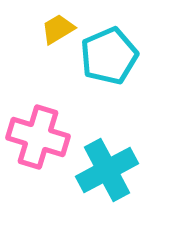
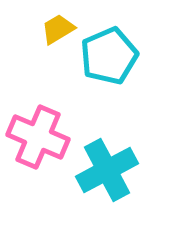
pink cross: rotated 6 degrees clockwise
